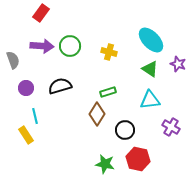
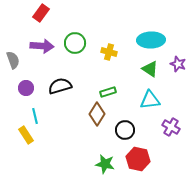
cyan ellipse: rotated 48 degrees counterclockwise
green circle: moved 5 px right, 3 px up
